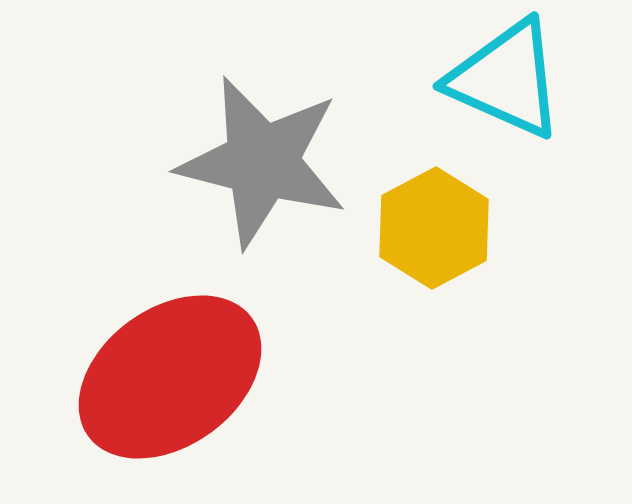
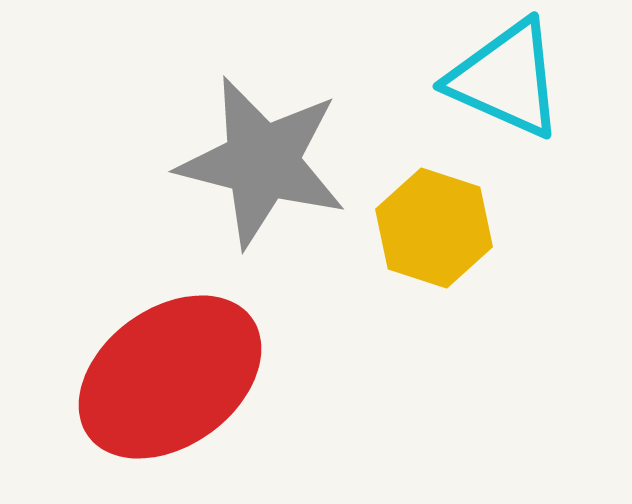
yellow hexagon: rotated 14 degrees counterclockwise
